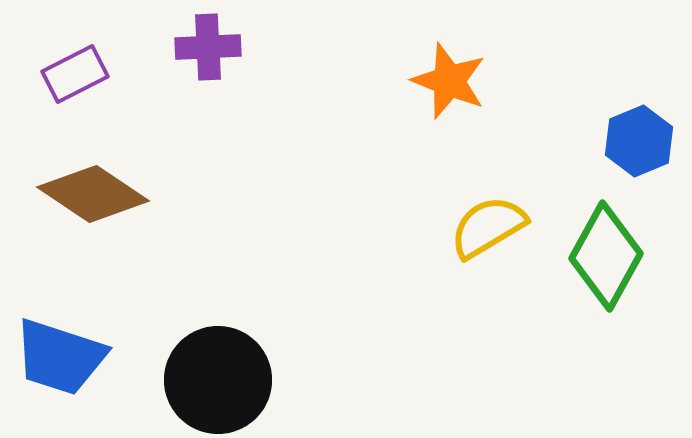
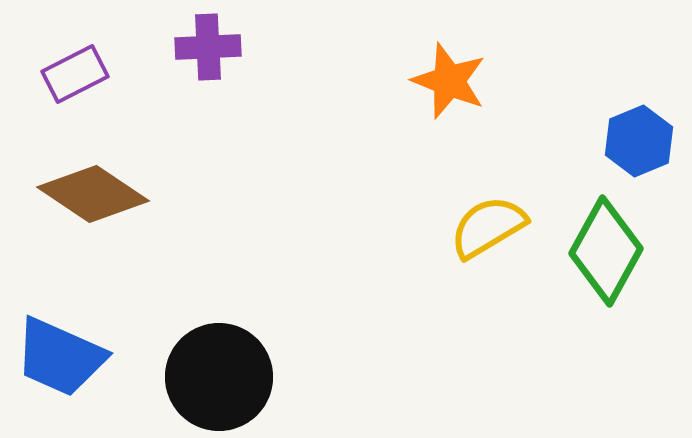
green diamond: moved 5 px up
blue trapezoid: rotated 6 degrees clockwise
black circle: moved 1 px right, 3 px up
